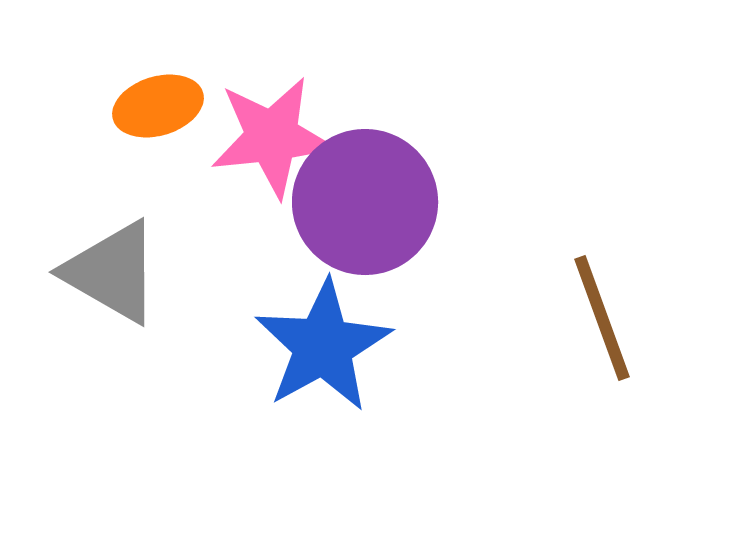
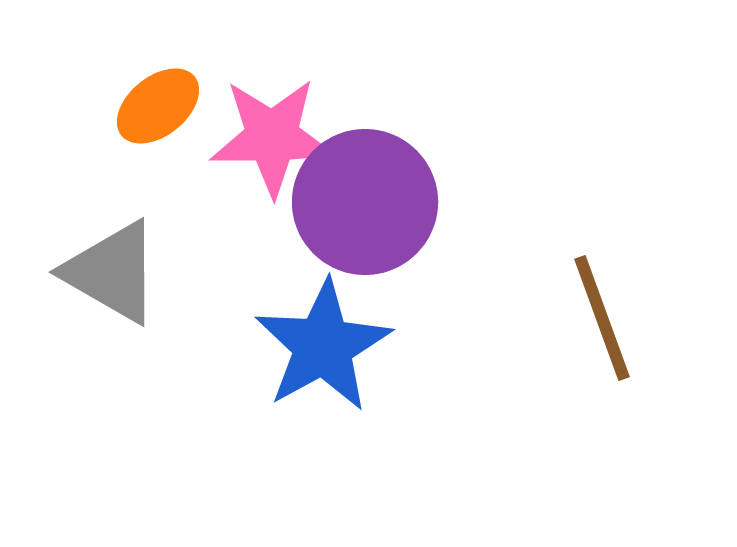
orange ellipse: rotated 22 degrees counterclockwise
pink star: rotated 6 degrees clockwise
